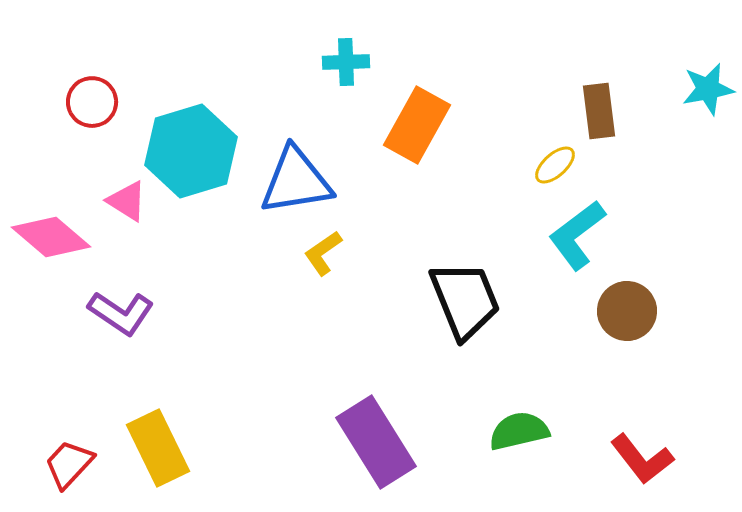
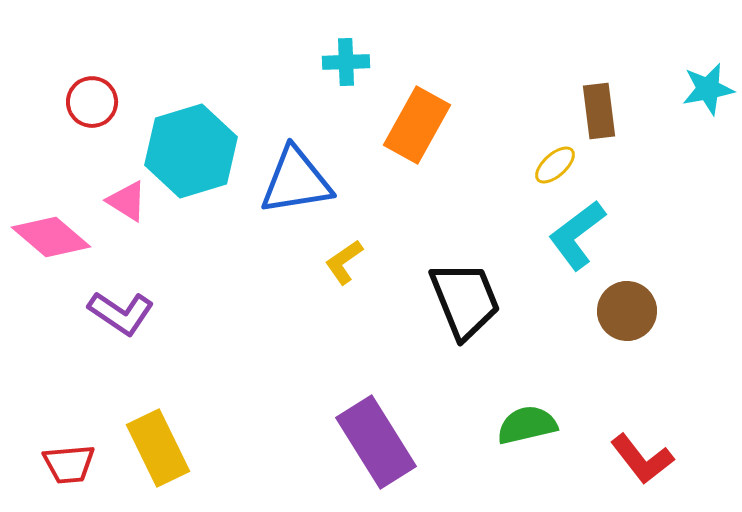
yellow L-shape: moved 21 px right, 9 px down
green semicircle: moved 8 px right, 6 px up
red trapezoid: rotated 138 degrees counterclockwise
